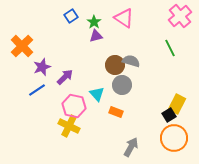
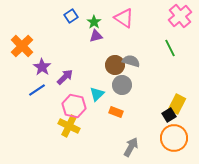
purple star: rotated 18 degrees counterclockwise
cyan triangle: rotated 28 degrees clockwise
